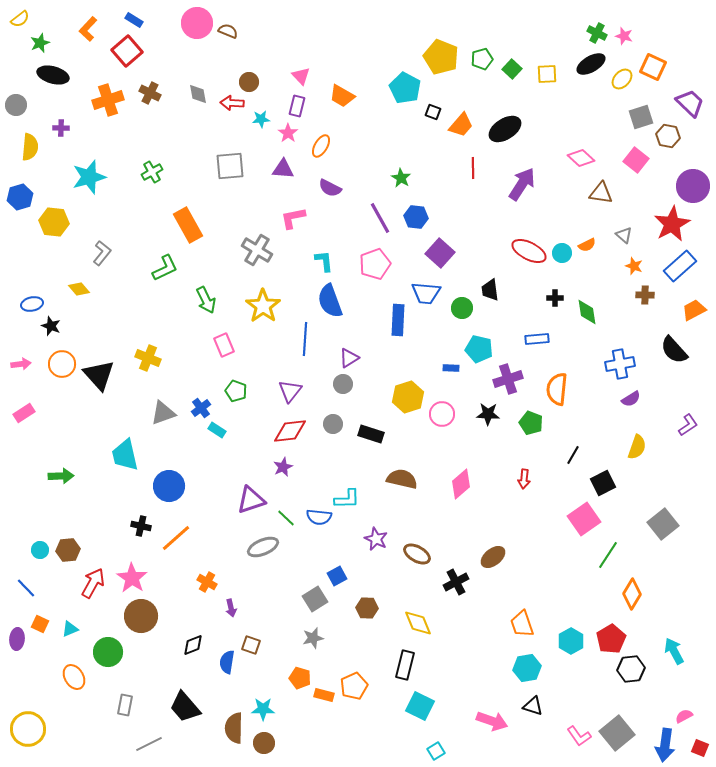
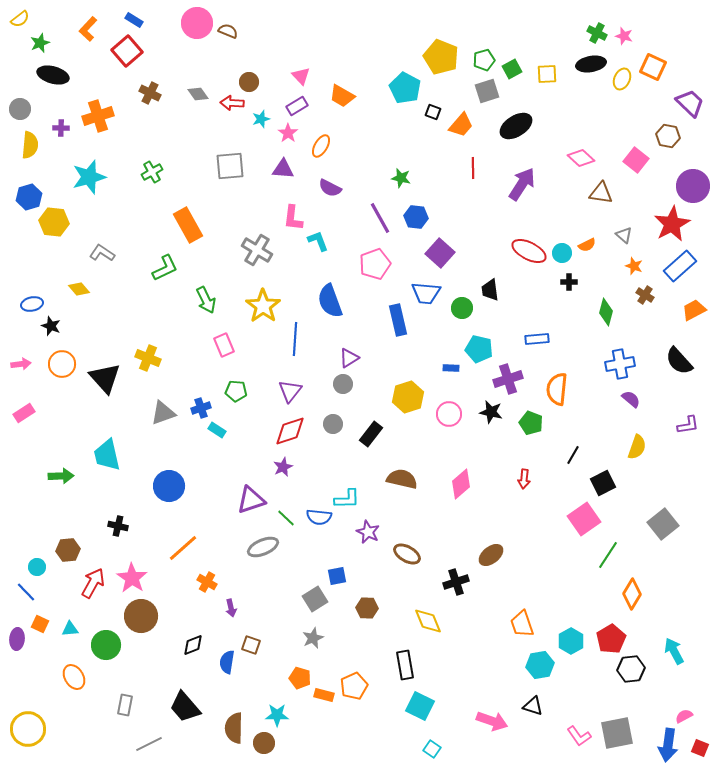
green pentagon at (482, 59): moved 2 px right, 1 px down
black ellipse at (591, 64): rotated 20 degrees clockwise
green square at (512, 69): rotated 18 degrees clockwise
yellow ellipse at (622, 79): rotated 20 degrees counterclockwise
gray diamond at (198, 94): rotated 25 degrees counterclockwise
orange cross at (108, 100): moved 10 px left, 16 px down
gray circle at (16, 105): moved 4 px right, 4 px down
purple rectangle at (297, 106): rotated 45 degrees clockwise
gray square at (641, 117): moved 154 px left, 26 px up
cyan star at (261, 119): rotated 12 degrees counterclockwise
black ellipse at (505, 129): moved 11 px right, 3 px up
yellow semicircle at (30, 147): moved 2 px up
green star at (401, 178): rotated 18 degrees counterclockwise
blue hexagon at (20, 197): moved 9 px right
pink L-shape at (293, 218): rotated 72 degrees counterclockwise
gray L-shape at (102, 253): rotated 95 degrees counterclockwise
cyan L-shape at (324, 261): moved 6 px left, 20 px up; rotated 15 degrees counterclockwise
brown cross at (645, 295): rotated 30 degrees clockwise
black cross at (555, 298): moved 14 px right, 16 px up
green diamond at (587, 312): moved 19 px right; rotated 24 degrees clockwise
blue rectangle at (398, 320): rotated 16 degrees counterclockwise
blue line at (305, 339): moved 10 px left
black semicircle at (674, 350): moved 5 px right, 11 px down
black triangle at (99, 375): moved 6 px right, 3 px down
green pentagon at (236, 391): rotated 15 degrees counterclockwise
purple semicircle at (631, 399): rotated 108 degrees counterclockwise
blue cross at (201, 408): rotated 18 degrees clockwise
pink circle at (442, 414): moved 7 px right
black star at (488, 414): moved 3 px right, 2 px up; rotated 10 degrees clockwise
purple L-shape at (688, 425): rotated 25 degrees clockwise
red diamond at (290, 431): rotated 12 degrees counterclockwise
black rectangle at (371, 434): rotated 70 degrees counterclockwise
cyan trapezoid at (125, 455): moved 18 px left
black cross at (141, 526): moved 23 px left
orange line at (176, 538): moved 7 px right, 10 px down
purple star at (376, 539): moved 8 px left, 7 px up
cyan circle at (40, 550): moved 3 px left, 17 px down
brown ellipse at (417, 554): moved 10 px left
brown ellipse at (493, 557): moved 2 px left, 2 px up
blue square at (337, 576): rotated 18 degrees clockwise
black cross at (456, 582): rotated 10 degrees clockwise
blue line at (26, 588): moved 4 px down
yellow diamond at (418, 623): moved 10 px right, 2 px up
cyan triangle at (70, 629): rotated 18 degrees clockwise
gray star at (313, 638): rotated 10 degrees counterclockwise
green circle at (108, 652): moved 2 px left, 7 px up
black rectangle at (405, 665): rotated 24 degrees counterclockwise
cyan hexagon at (527, 668): moved 13 px right, 3 px up
cyan star at (263, 709): moved 14 px right, 6 px down
gray square at (617, 733): rotated 28 degrees clockwise
blue arrow at (665, 745): moved 3 px right
cyan square at (436, 751): moved 4 px left, 2 px up; rotated 24 degrees counterclockwise
